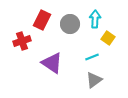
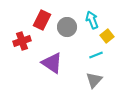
cyan arrow: moved 3 px left, 1 px down; rotated 24 degrees counterclockwise
gray circle: moved 3 px left, 3 px down
yellow square: moved 1 px left, 2 px up; rotated 16 degrees clockwise
cyan line: moved 4 px right, 2 px up
gray triangle: rotated 12 degrees counterclockwise
